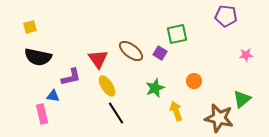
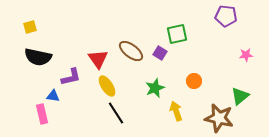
green triangle: moved 2 px left, 3 px up
